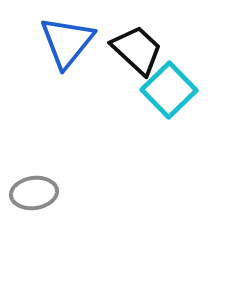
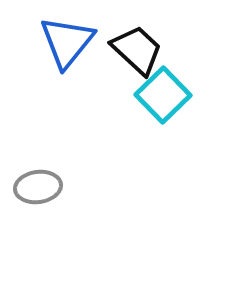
cyan square: moved 6 px left, 5 px down
gray ellipse: moved 4 px right, 6 px up
